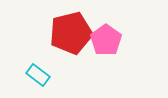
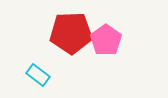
red pentagon: rotated 12 degrees clockwise
